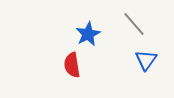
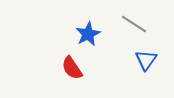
gray line: rotated 16 degrees counterclockwise
red semicircle: moved 3 px down; rotated 25 degrees counterclockwise
